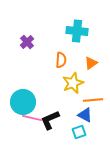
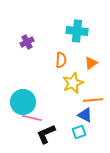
purple cross: rotated 16 degrees clockwise
black L-shape: moved 4 px left, 14 px down
